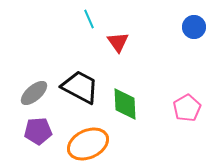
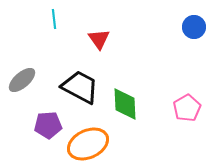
cyan line: moved 35 px left; rotated 18 degrees clockwise
red triangle: moved 19 px left, 3 px up
gray ellipse: moved 12 px left, 13 px up
purple pentagon: moved 10 px right, 6 px up
